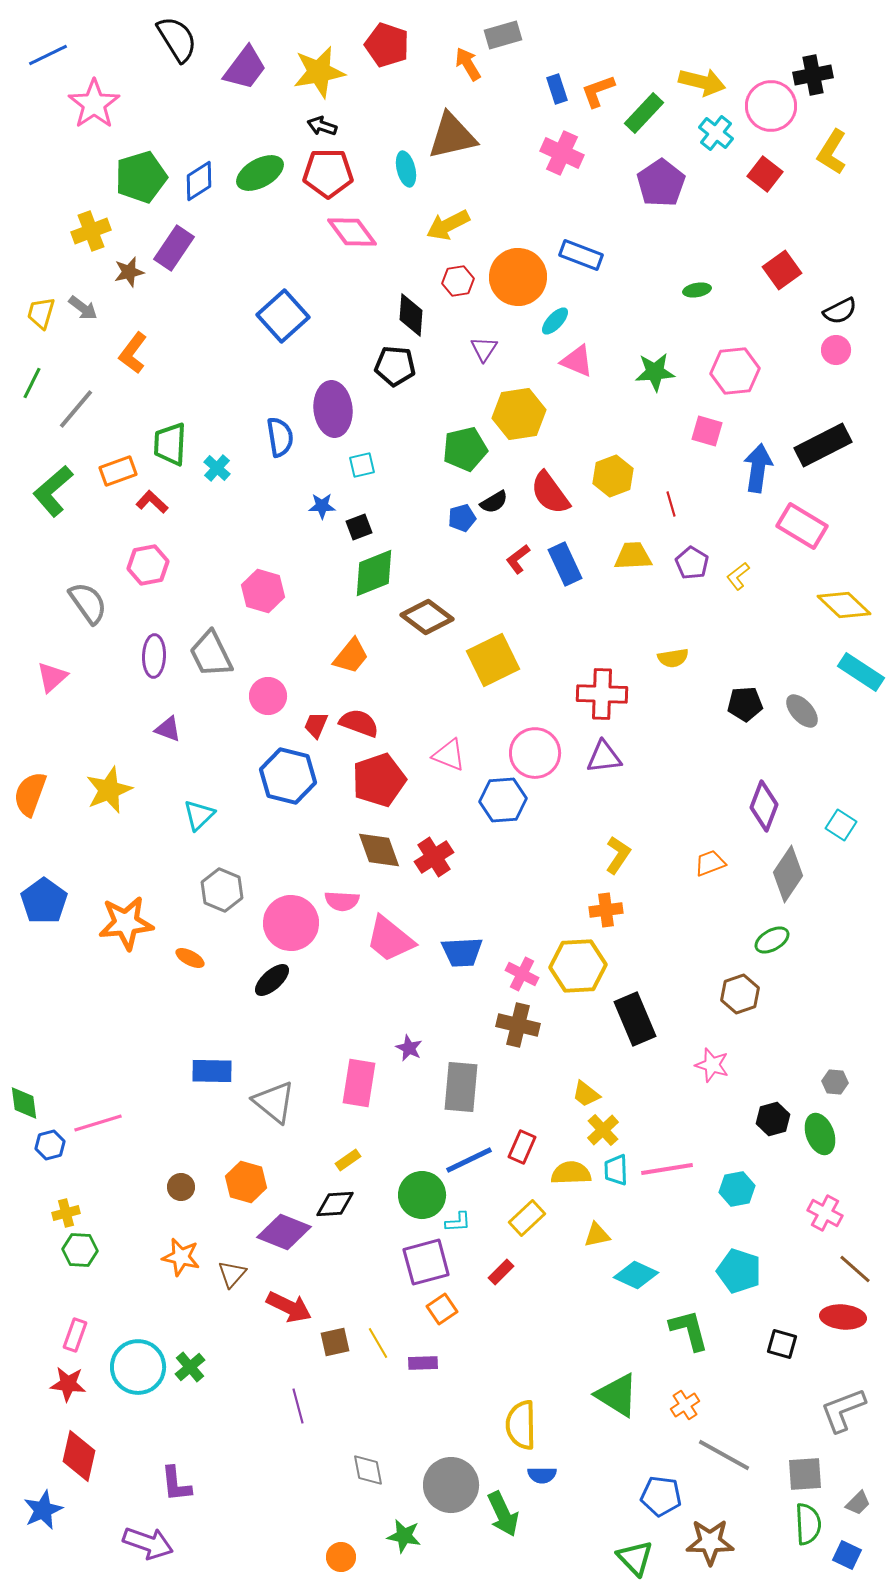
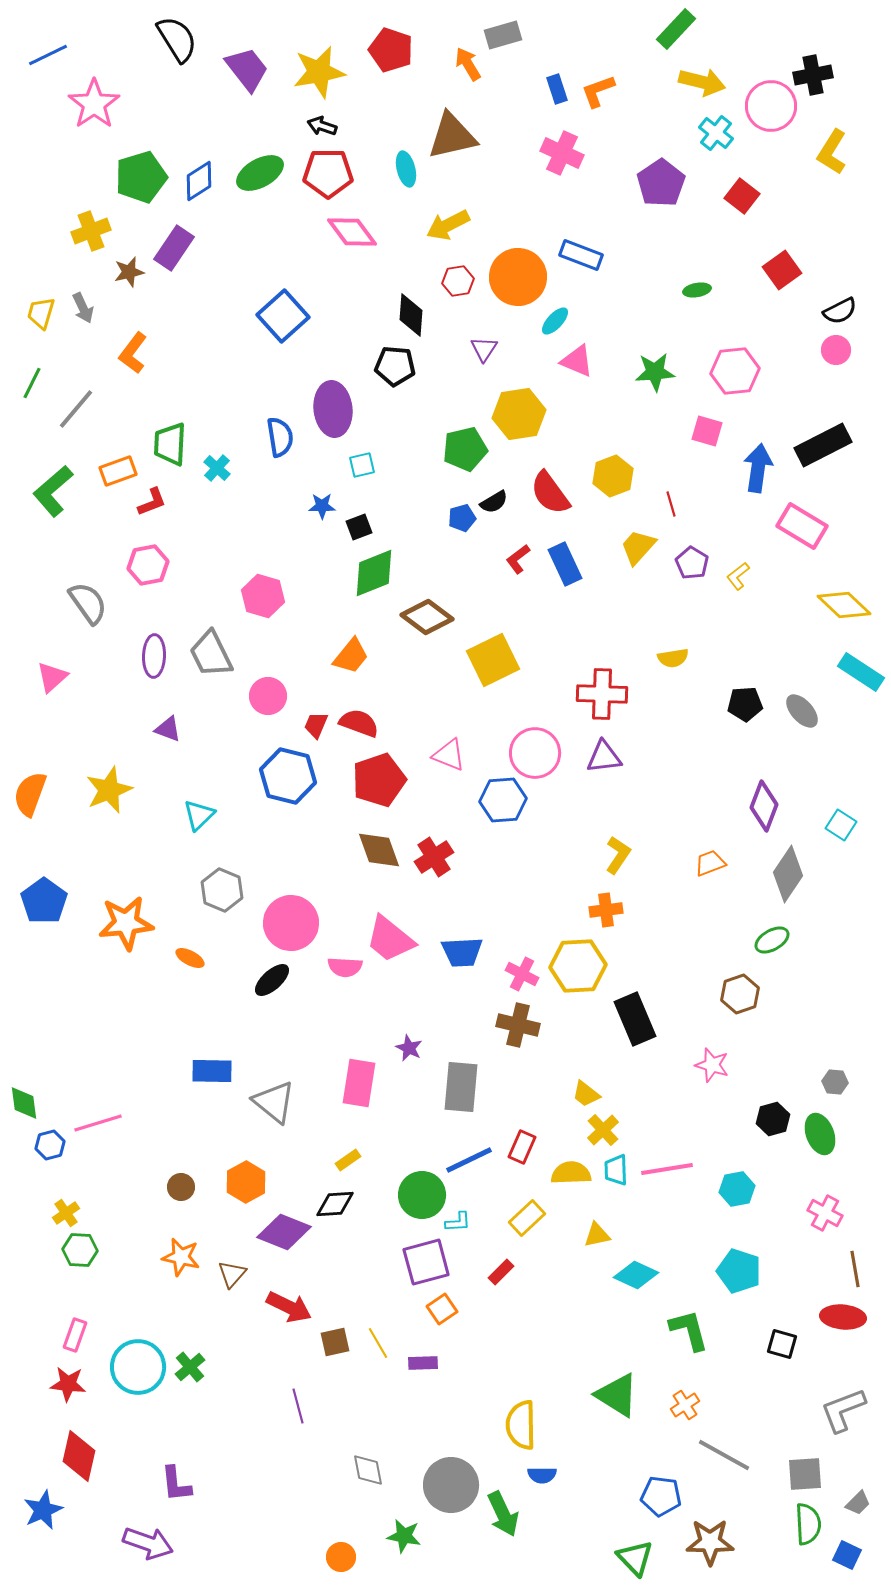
red pentagon at (387, 45): moved 4 px right, 5 px down
purple trapezoid at (245, 68): moved 2 px right, 1 px down; rotated 75 degrees counterclockwise
green rectangle at (644, 113): moved 32 px right, 84 px up
red square at (765, 174): moved 23 px left, 22 px down
gray arrow at (83, 308): rotated 28 degrees clockwise
red L-shape at (152, 502): rotated 116 degrees clockwise
yellow trapezoid at (633, 556): moved 5 px right, 9 px up; rotated 45 degrees counterclockwise
pink hexagon at (263, 591): moved 5 px down
pink semicircle at (342, 901): moved 3 px right, 66 px down
orange hexagon at (246, 1182): rotated 15 degrees clockwise
yellow cross at (66, 1213): rotated 20 degrees counterclockwise
brown line at (855, 1269): rotated 39 degrees clockwise
